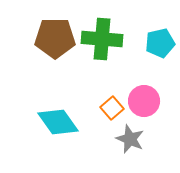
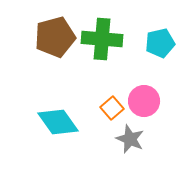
brown pentagon: moved 1 px up; rotated 15 degrees counterclockwise
